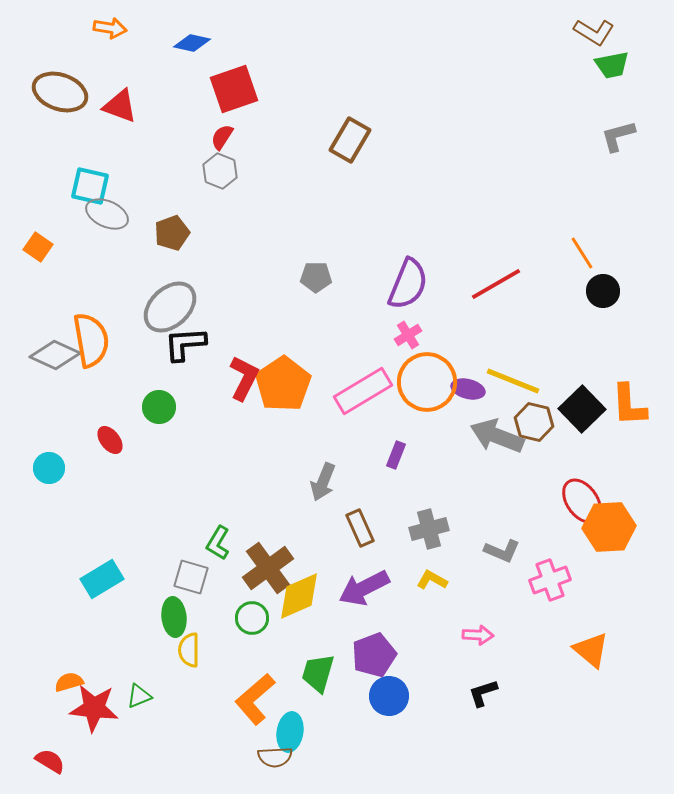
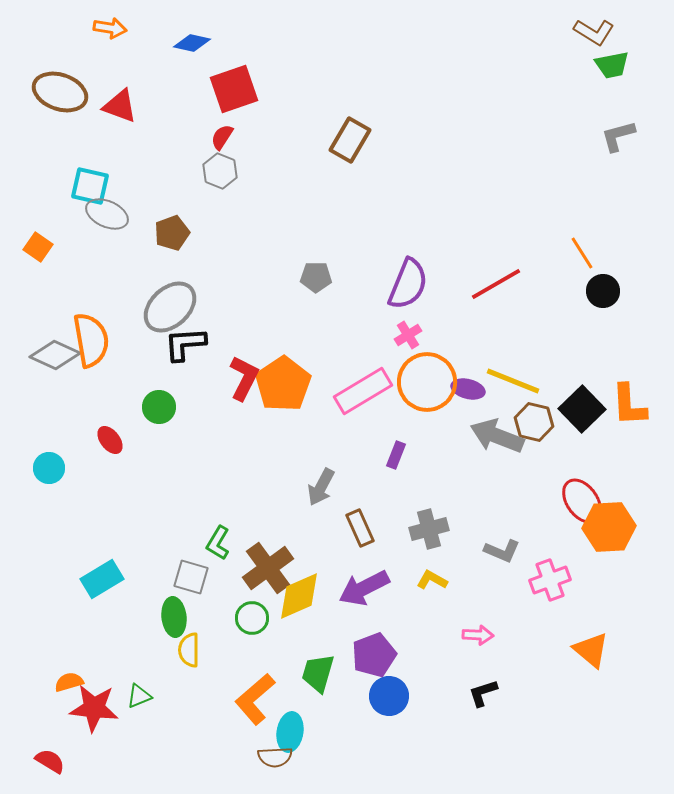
gray arrow at (323, 482): moved 2 px left, 5 px down; rotated 6 degrees clockwise
